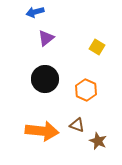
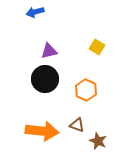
purple triangle: moved 3 px right, 13 px down; rotated 24 degrees clockwise
